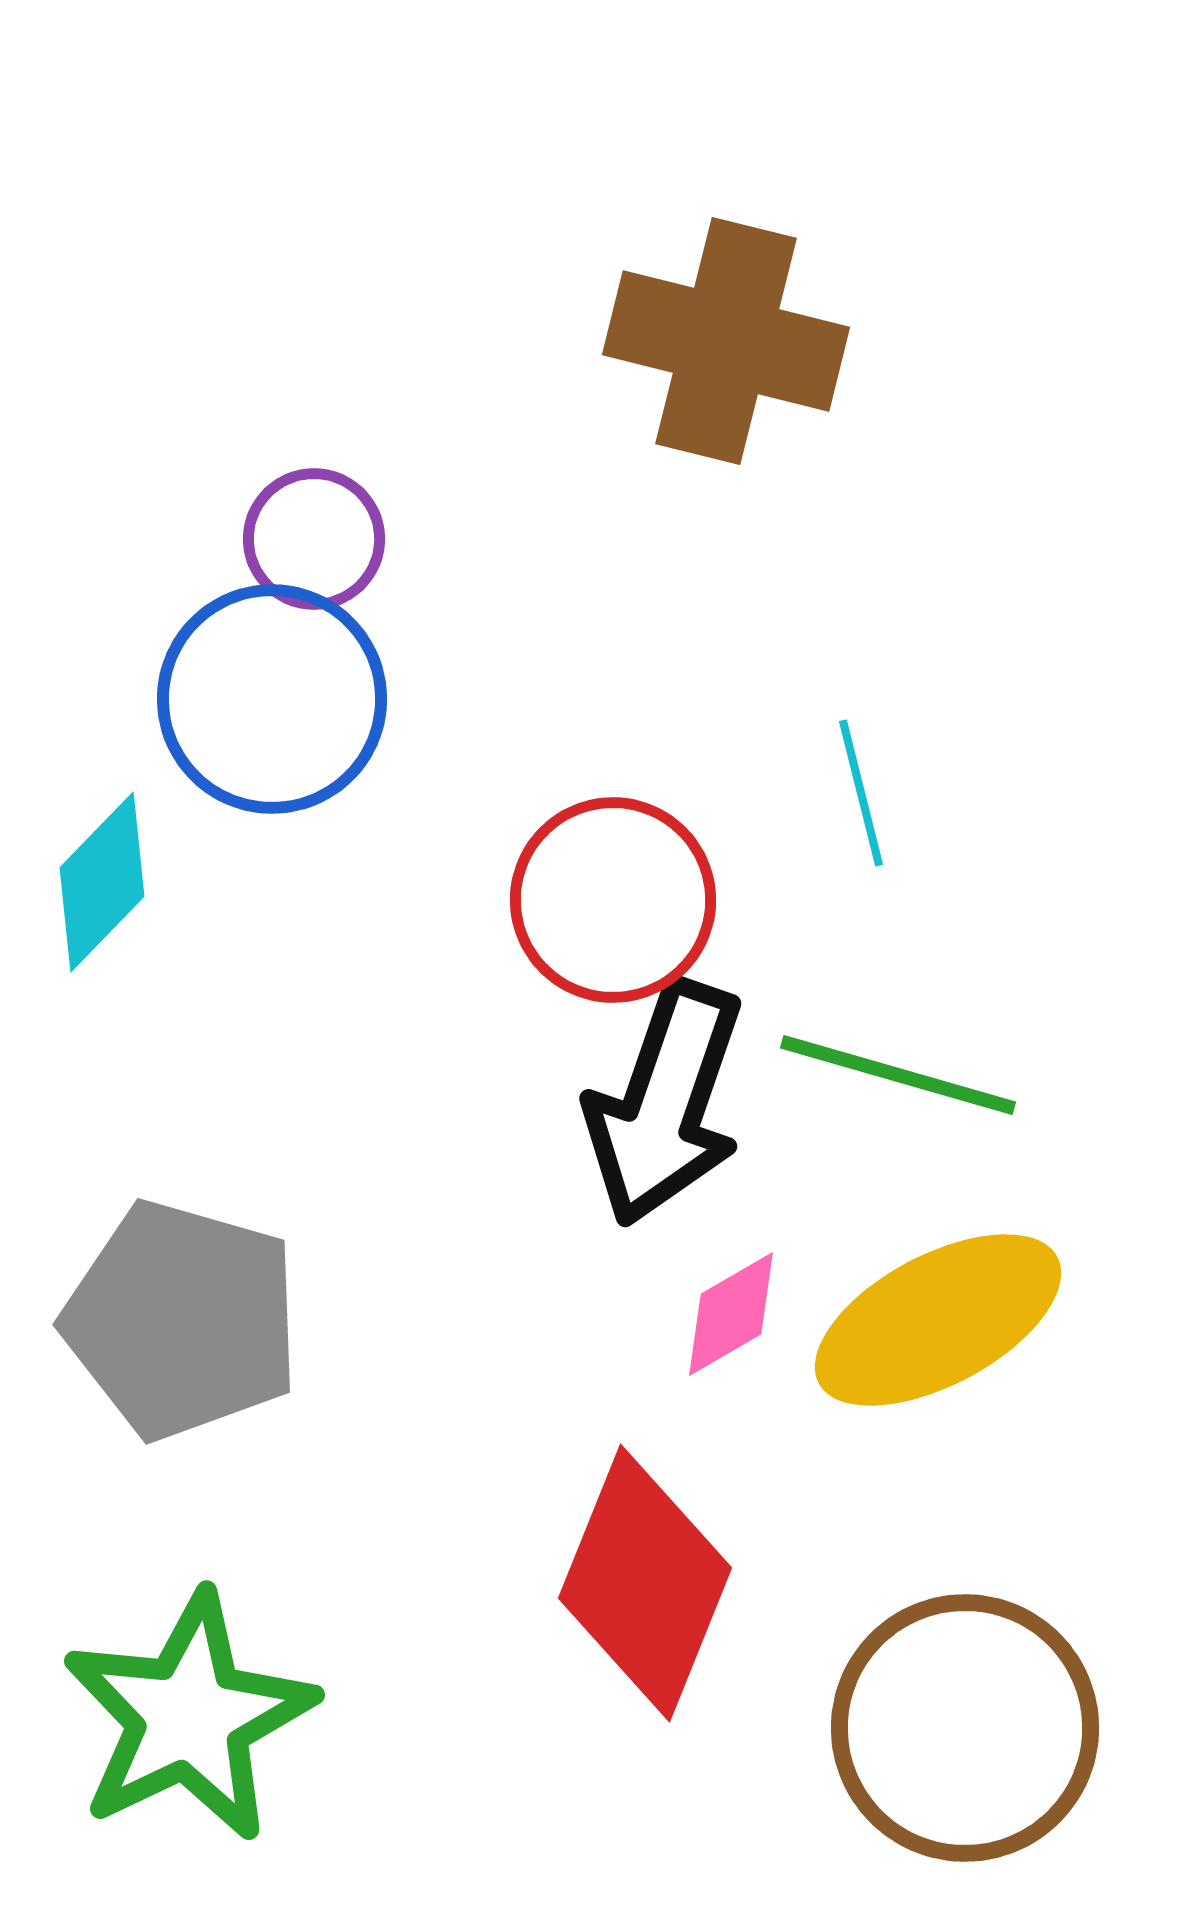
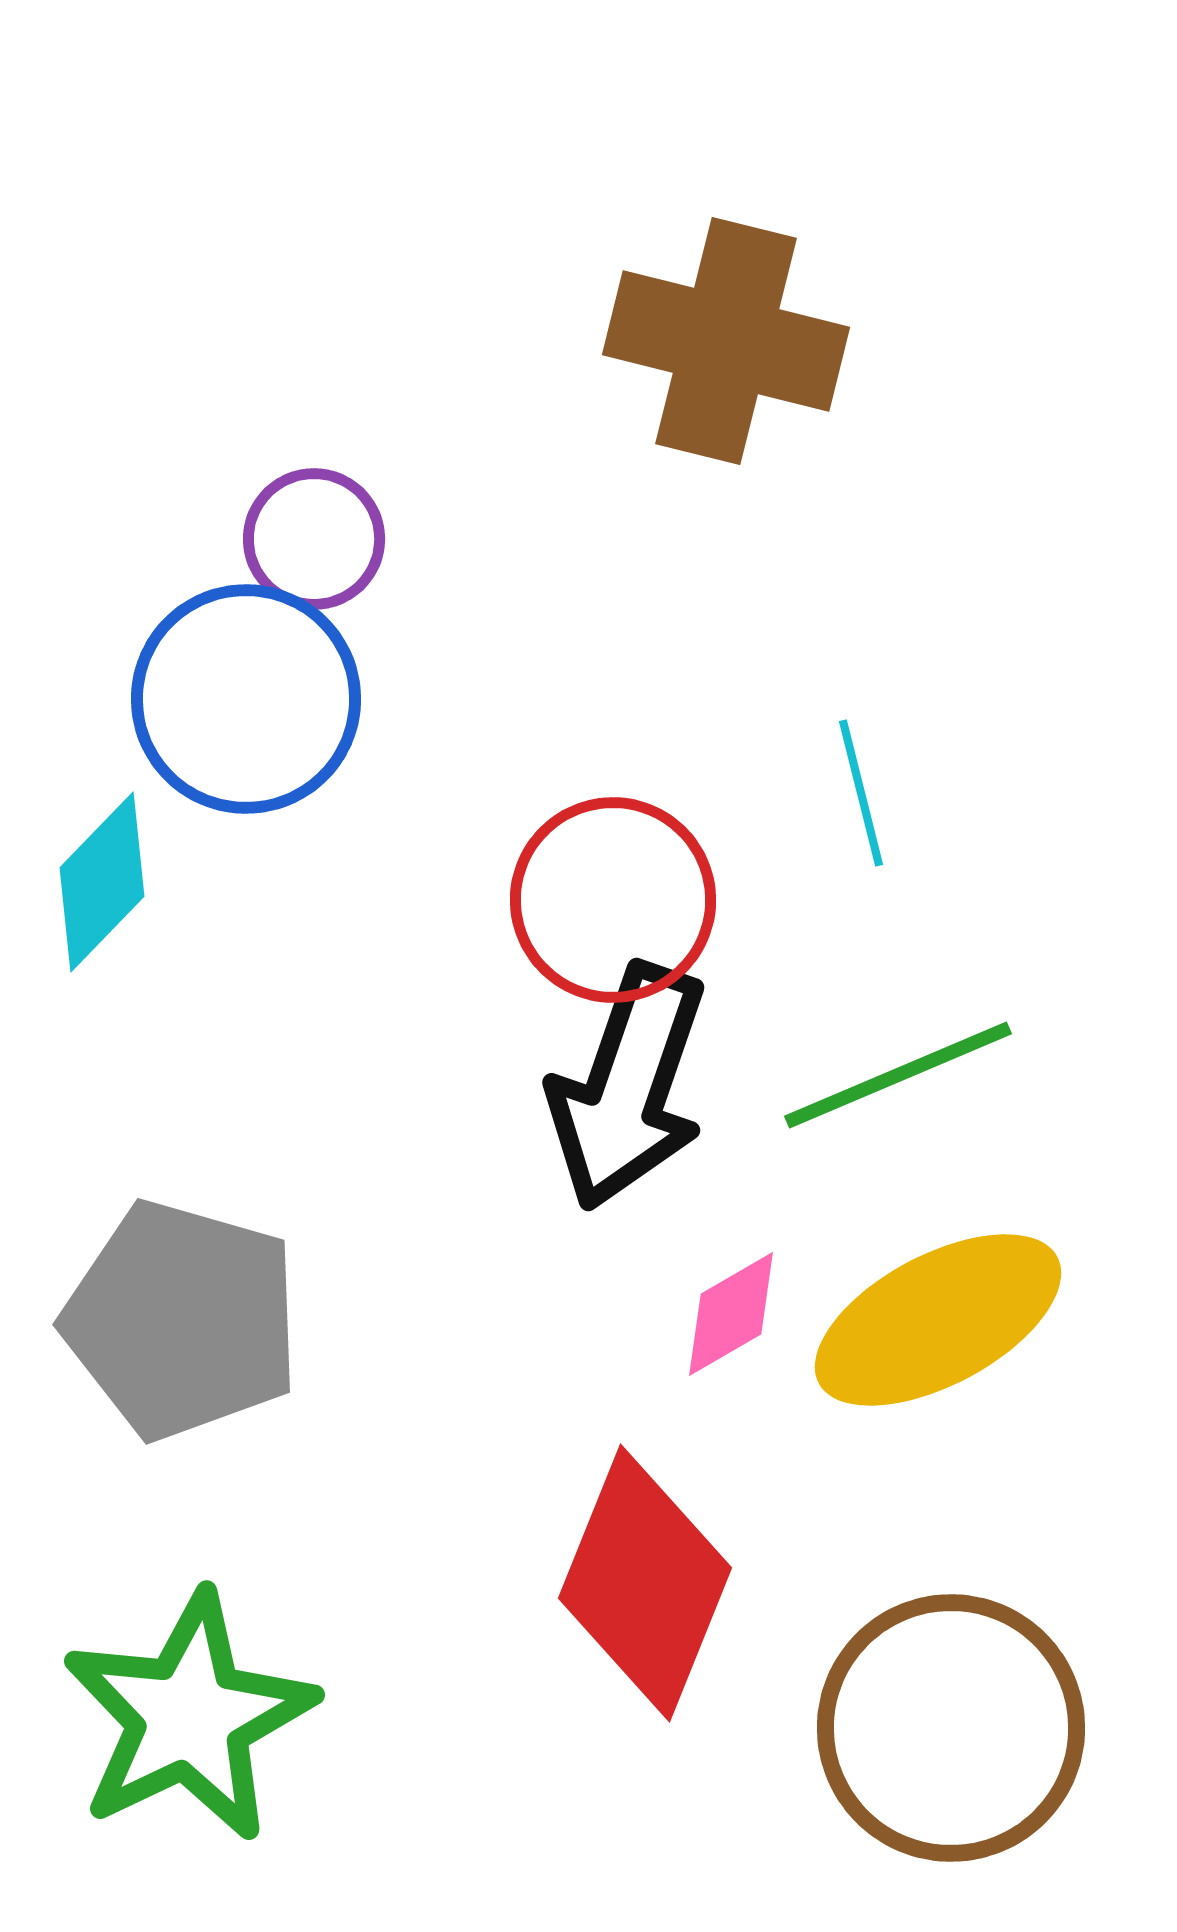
blue circle: moved 26 px left
green line: rotated 39 degrees counterclockwise
black arrow: moved 37 px left, 16 px up
brown circle: moved 14 px left
